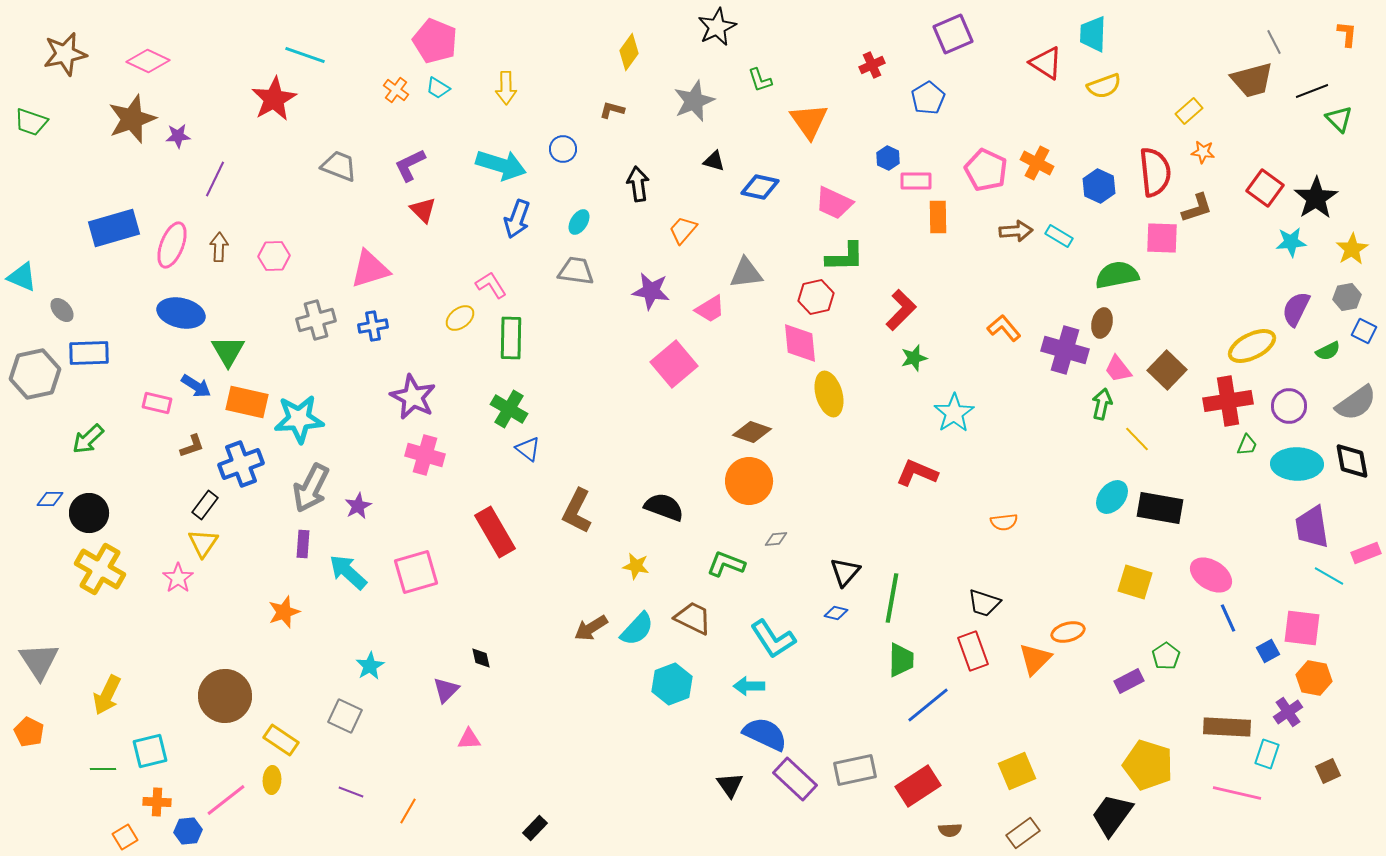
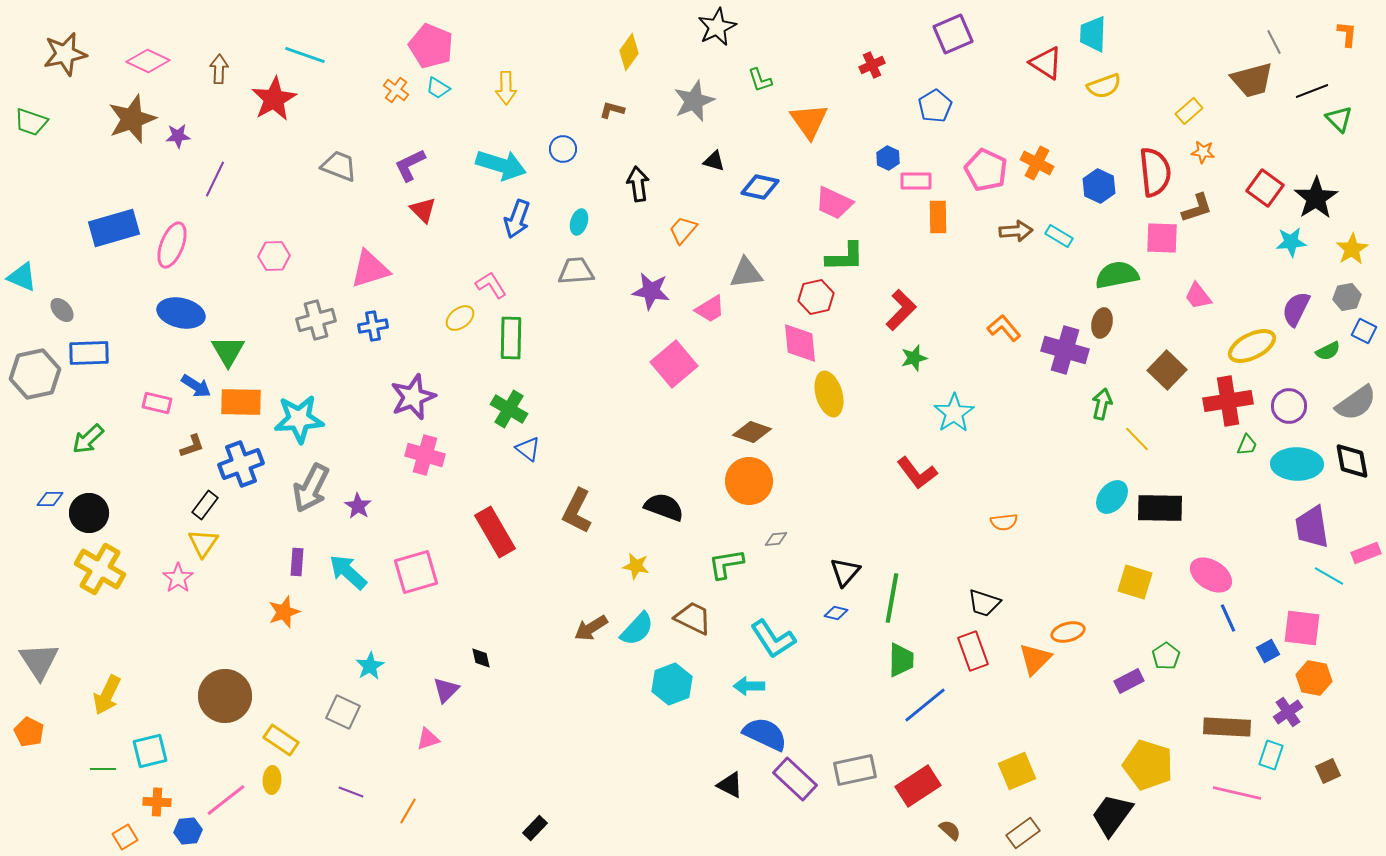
pink pentagon at (435, 41): moved 4 px left, 5 px down
blue pentagon at (928, 98): moved 7 px right, 8 px down
cyan ellipse at (579, 222): rotated 15 degrees counterclockwise
brown arrow at (219, 247): moved 178 px up
gray trapezoid at (576, 271): rotated 12 degrees counterclockwise
pink trapezoid at (1118, 369): moved 80 px right, 73 px up
purple star at (413, 397): rotated 24 degrees clockwise
orange rectangle at (247, 402): moved 6 px left; rotated 12 degrees counterclockwise
red L-shape at (917, 473): rotated 150 degrees counterclockwise
purple star at (358, 506): rotated 12 degrees counterclockwise
black rectangle at (1160, 508): rotated 9 degrees counterclockwise
purple rectangle at (303, 544): moved 6 px left, 18 px down
green L-shape at (726, 564): rotated 30 degrees counterclockwise
blue line at (928, 705): moved 3 px left
gray square at (345, 716): moved 2 px left, 4 px up
pink triangle at (469, 739): moved 41 px left; rotated 15 degrees counterclockwise
cyan rectangle at (1267, 754): moved 4 px right, 1 px down
black triangle at (730, 785): rotated 28 degrees counterclockwise
brown semicircle at (950, 830): rotated 135 degrees counterclockwise
